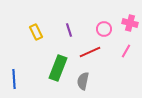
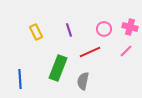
pink cross: moved 4 px down
pink line: rotated 16 degrees clockwise
blue line: moved 6 px right
